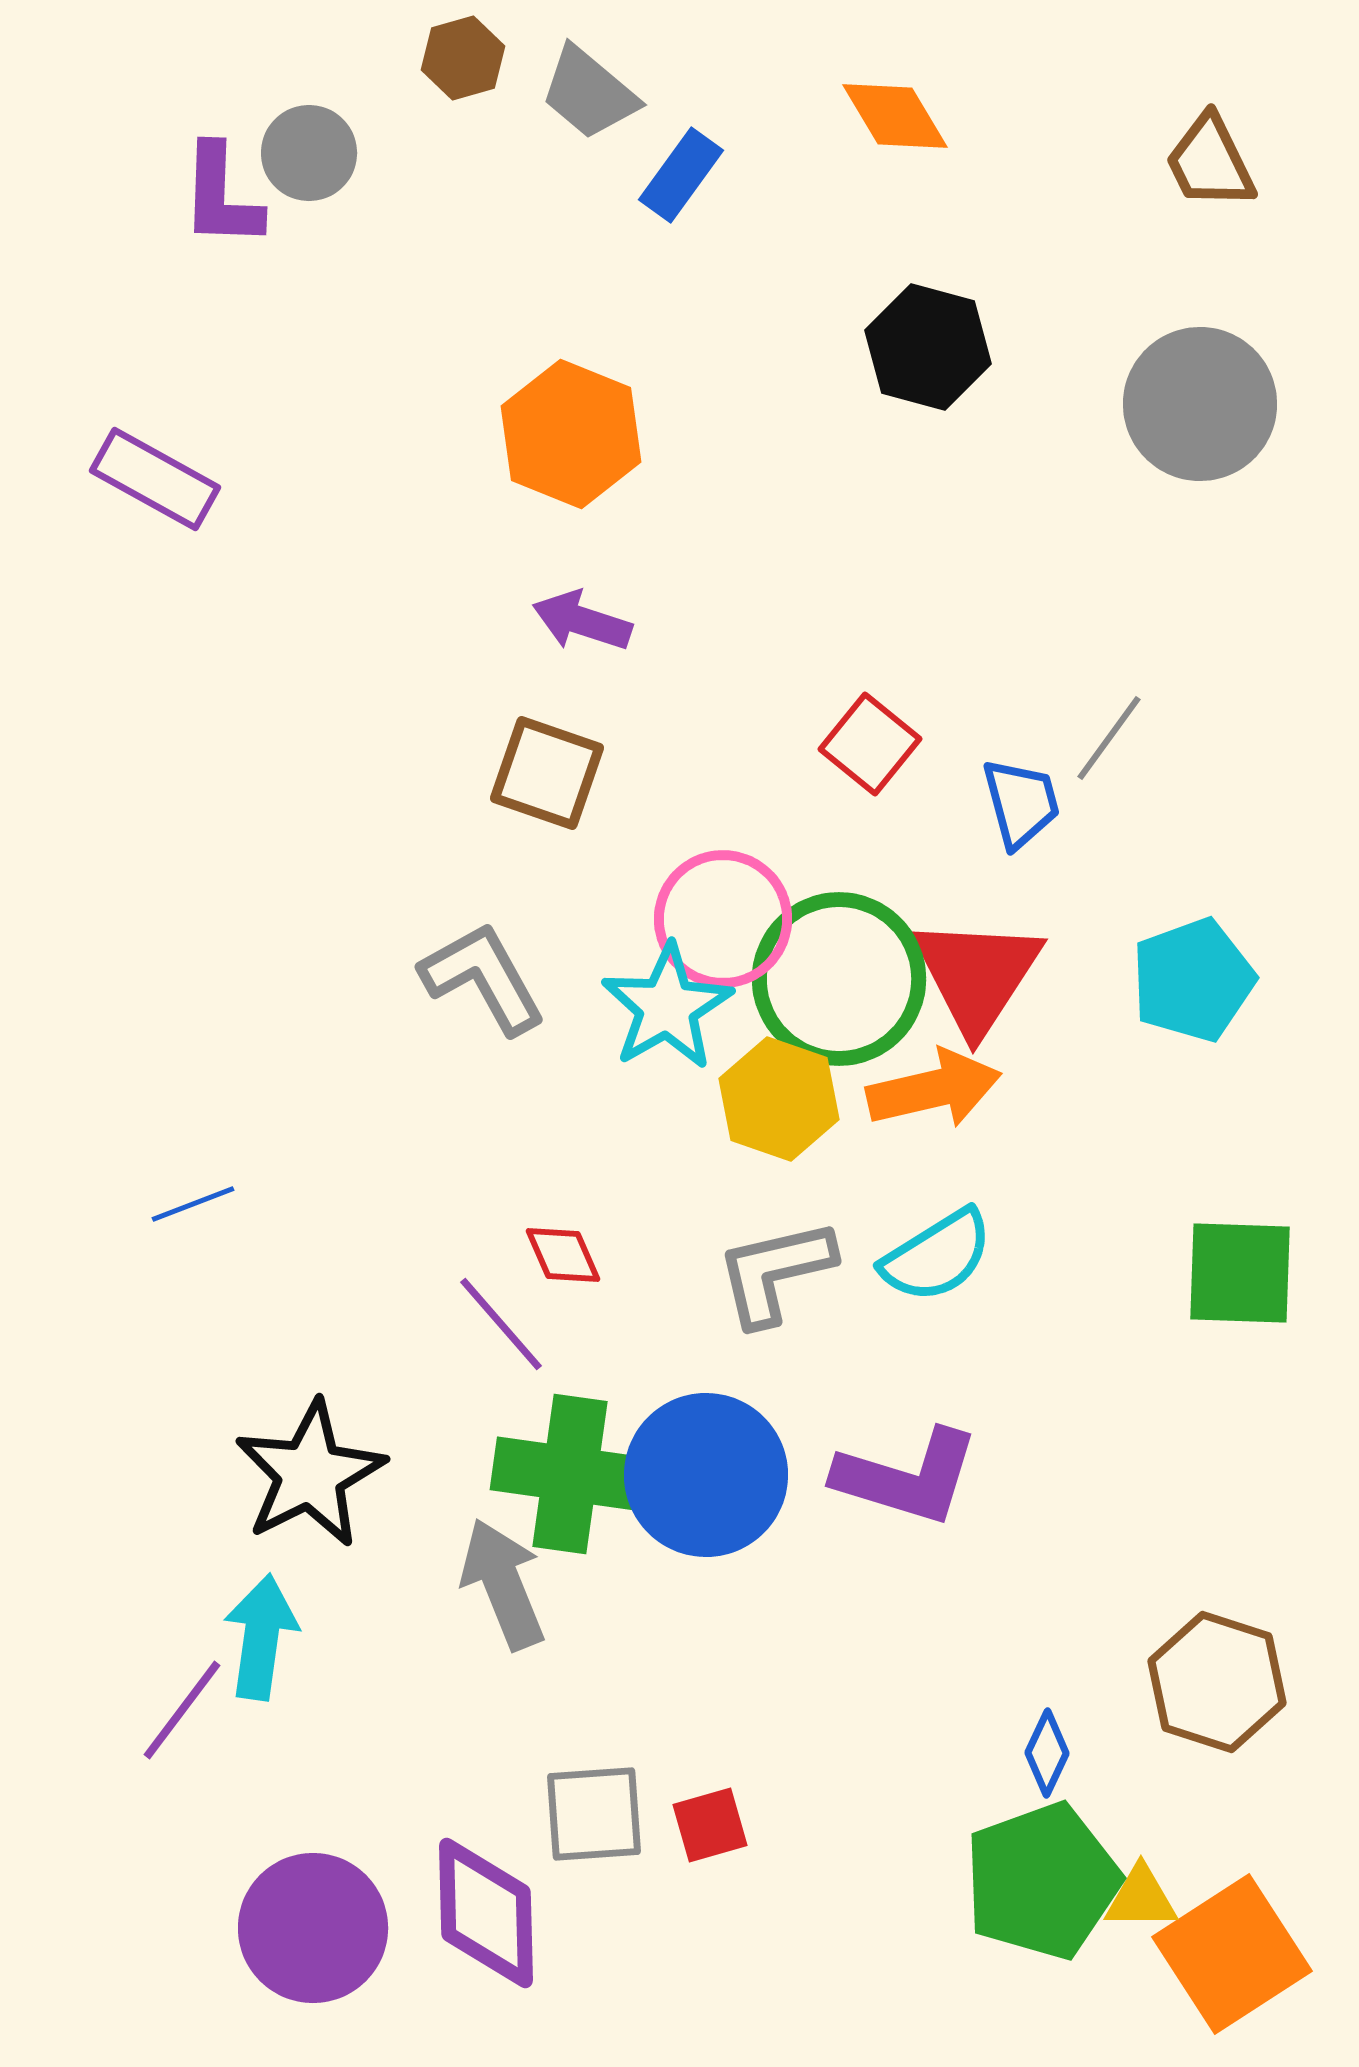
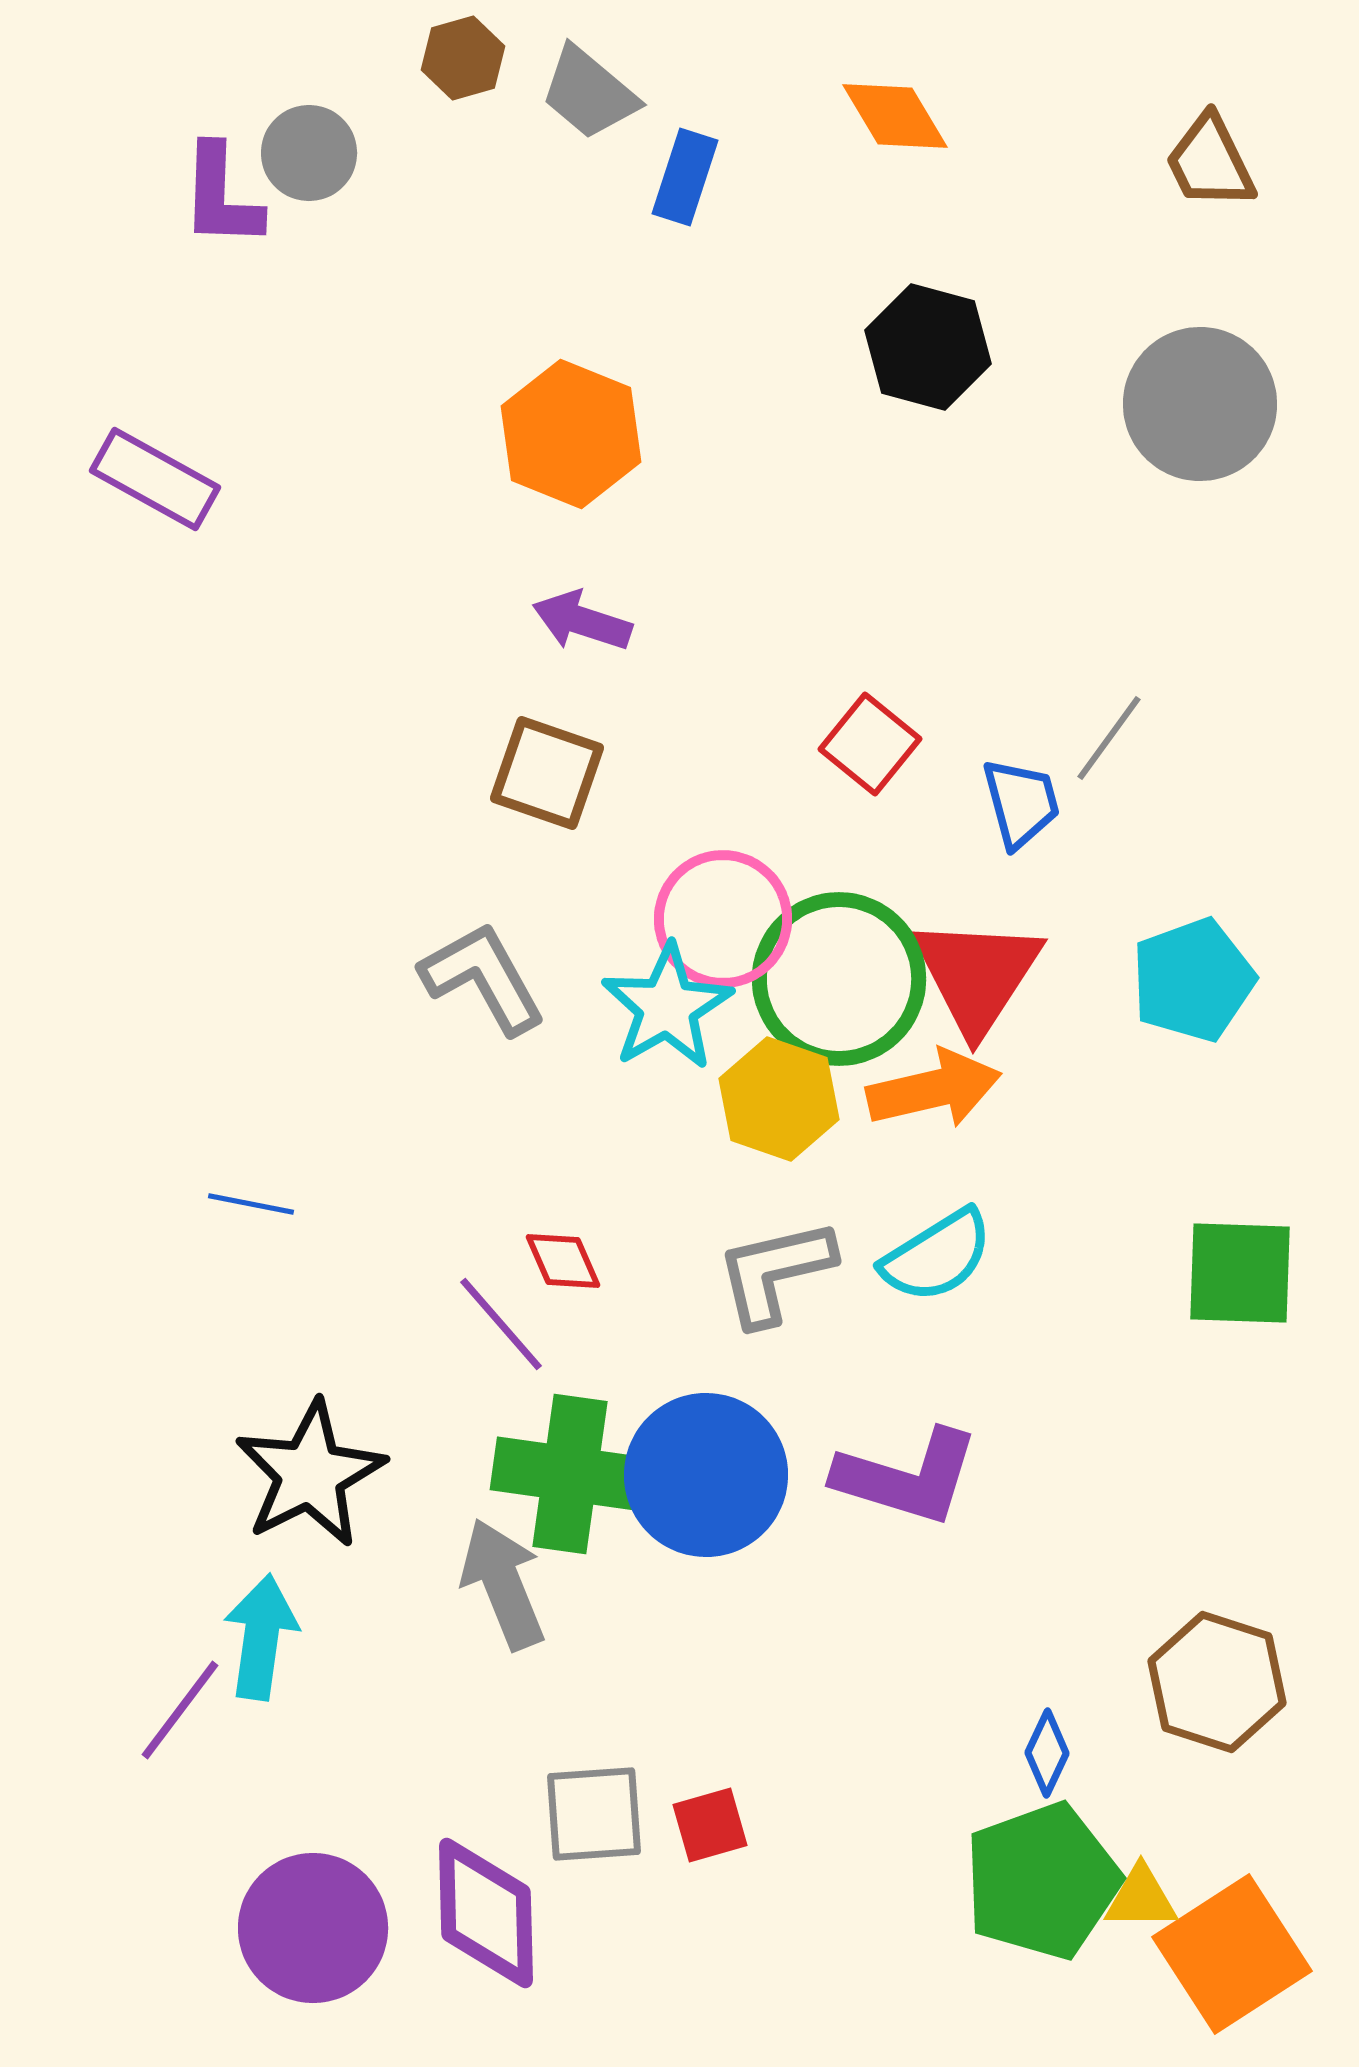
blue rectangle at (681, 175): moved 4 px right, 2 px down; rotated 18 degrees counterclockwise
blue line at (193, 1204): moved 58 px right; rotated 32 degrees clockwise
red diamond at (563, 1255): moved 6 px down
purple line at (182, 1710): moved 2 px left
